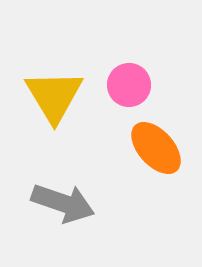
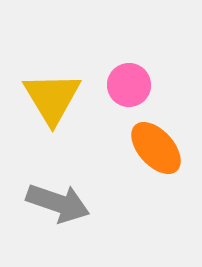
yellow triangle: moved 2 px left, 2 px down
gray arrow: moved 5 px left
